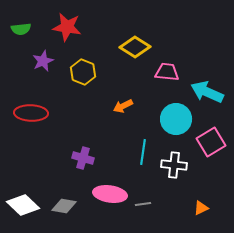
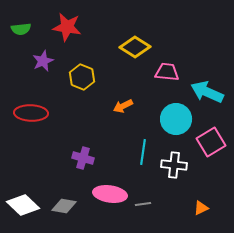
yellow hexagon: moved 1 px left, 5 px down
